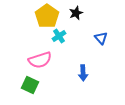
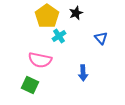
pink semicircle: rotated 30 degrees clockwise
